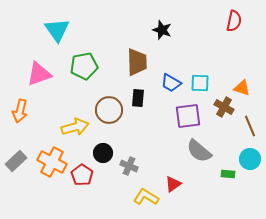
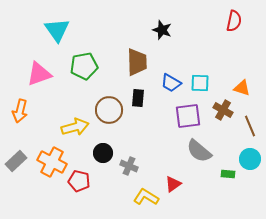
brown cross: moved 1 px left, 3 px down
red pentagon: moved 3 px left, 6 px down; rotated 20 degrees counterclockwise
